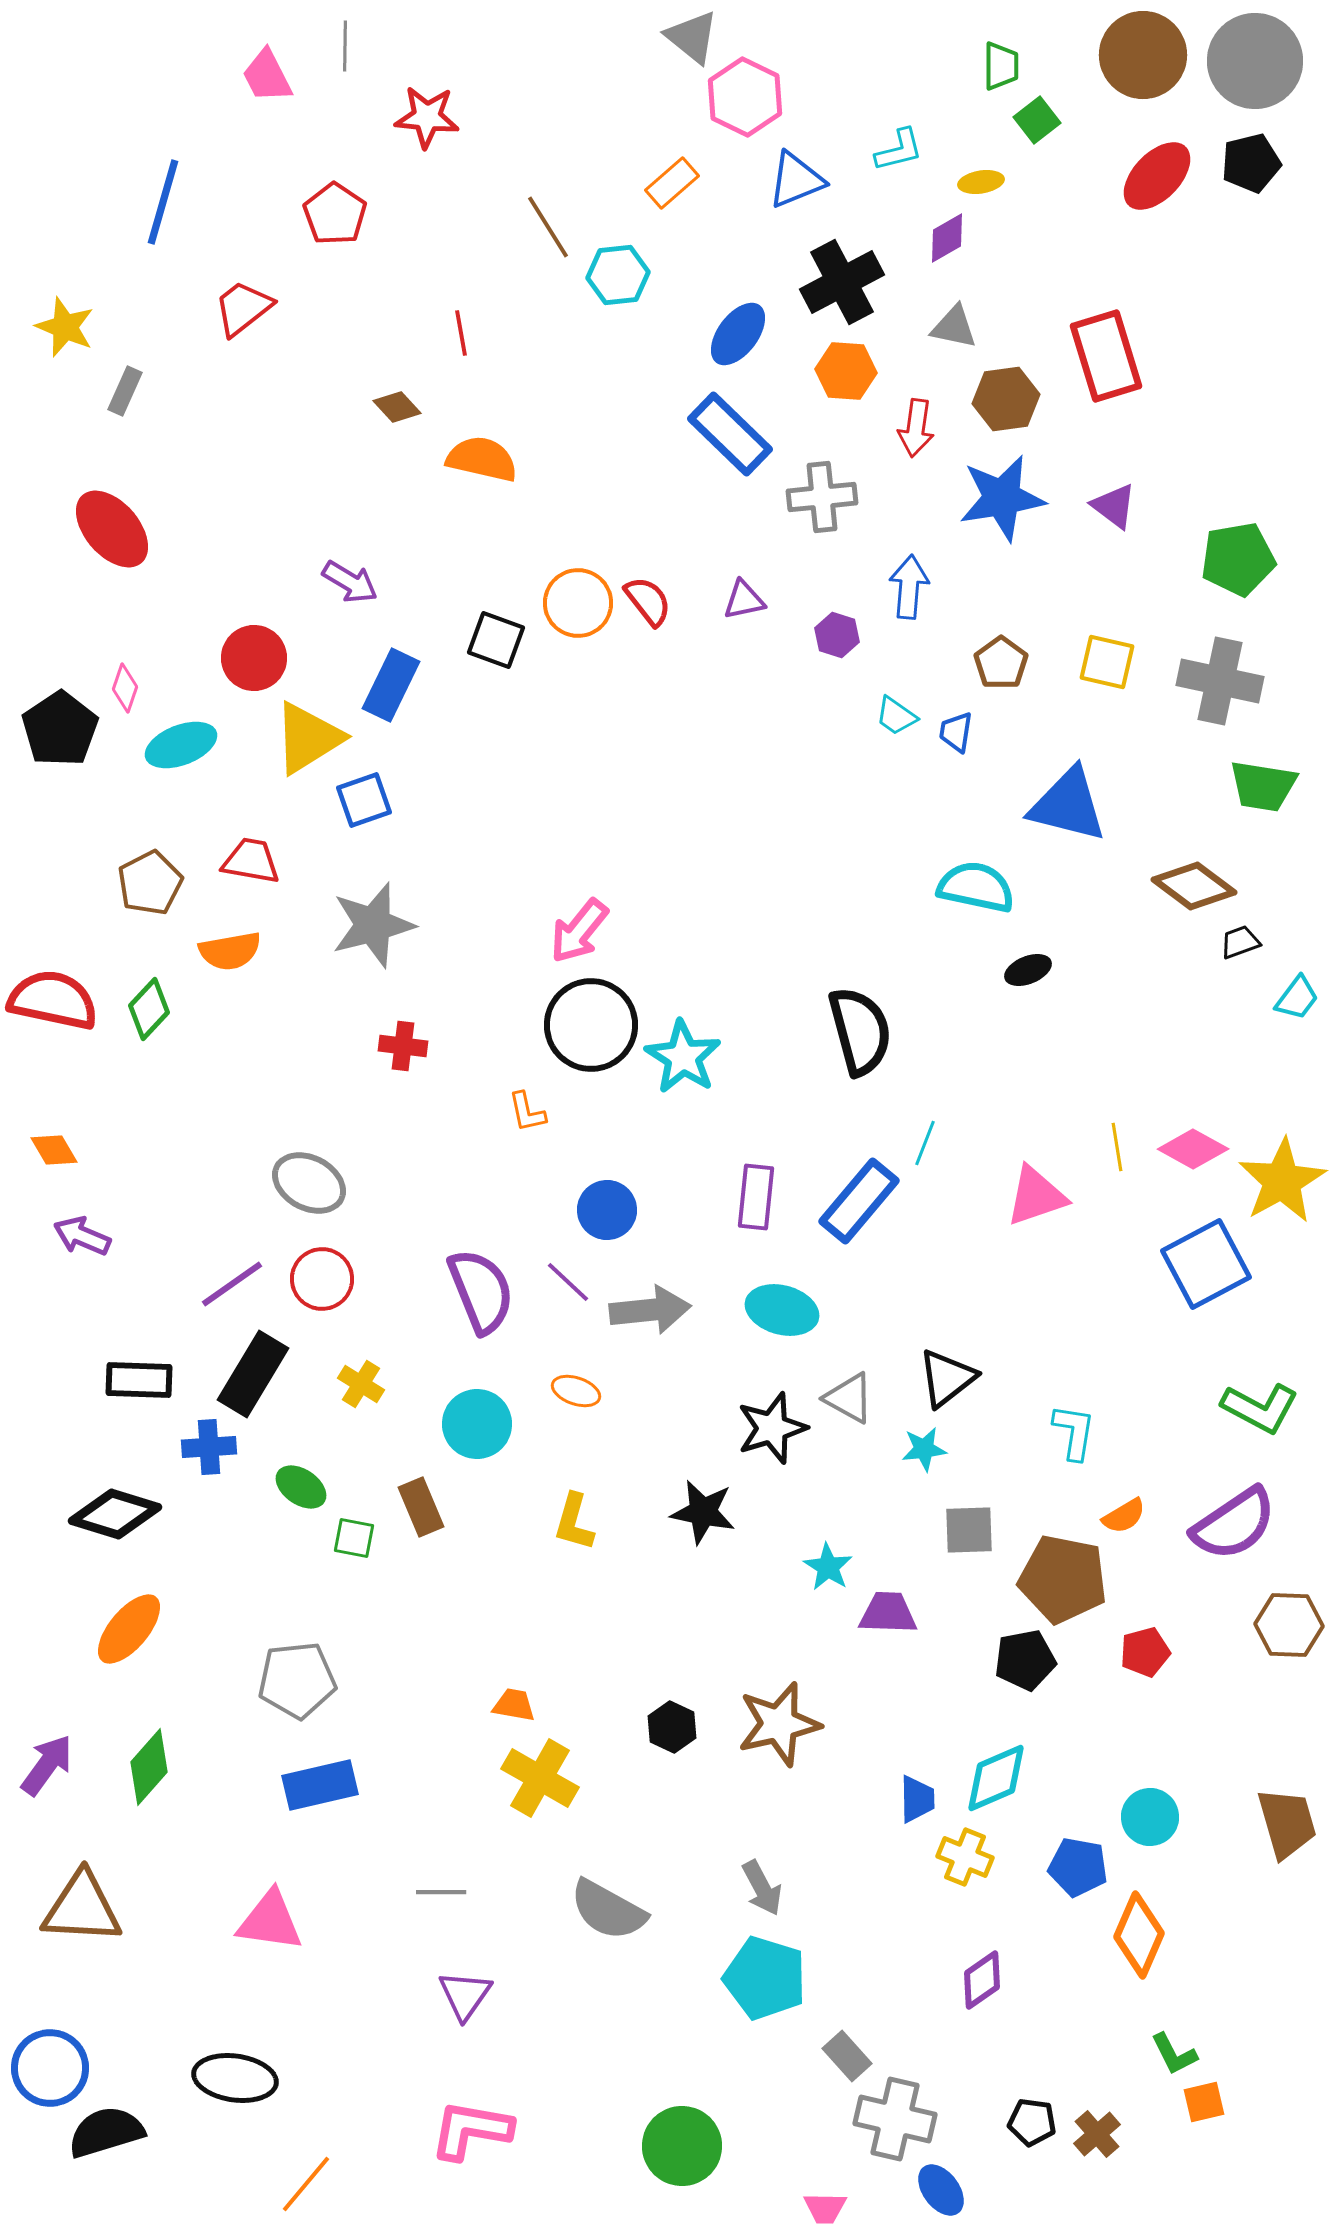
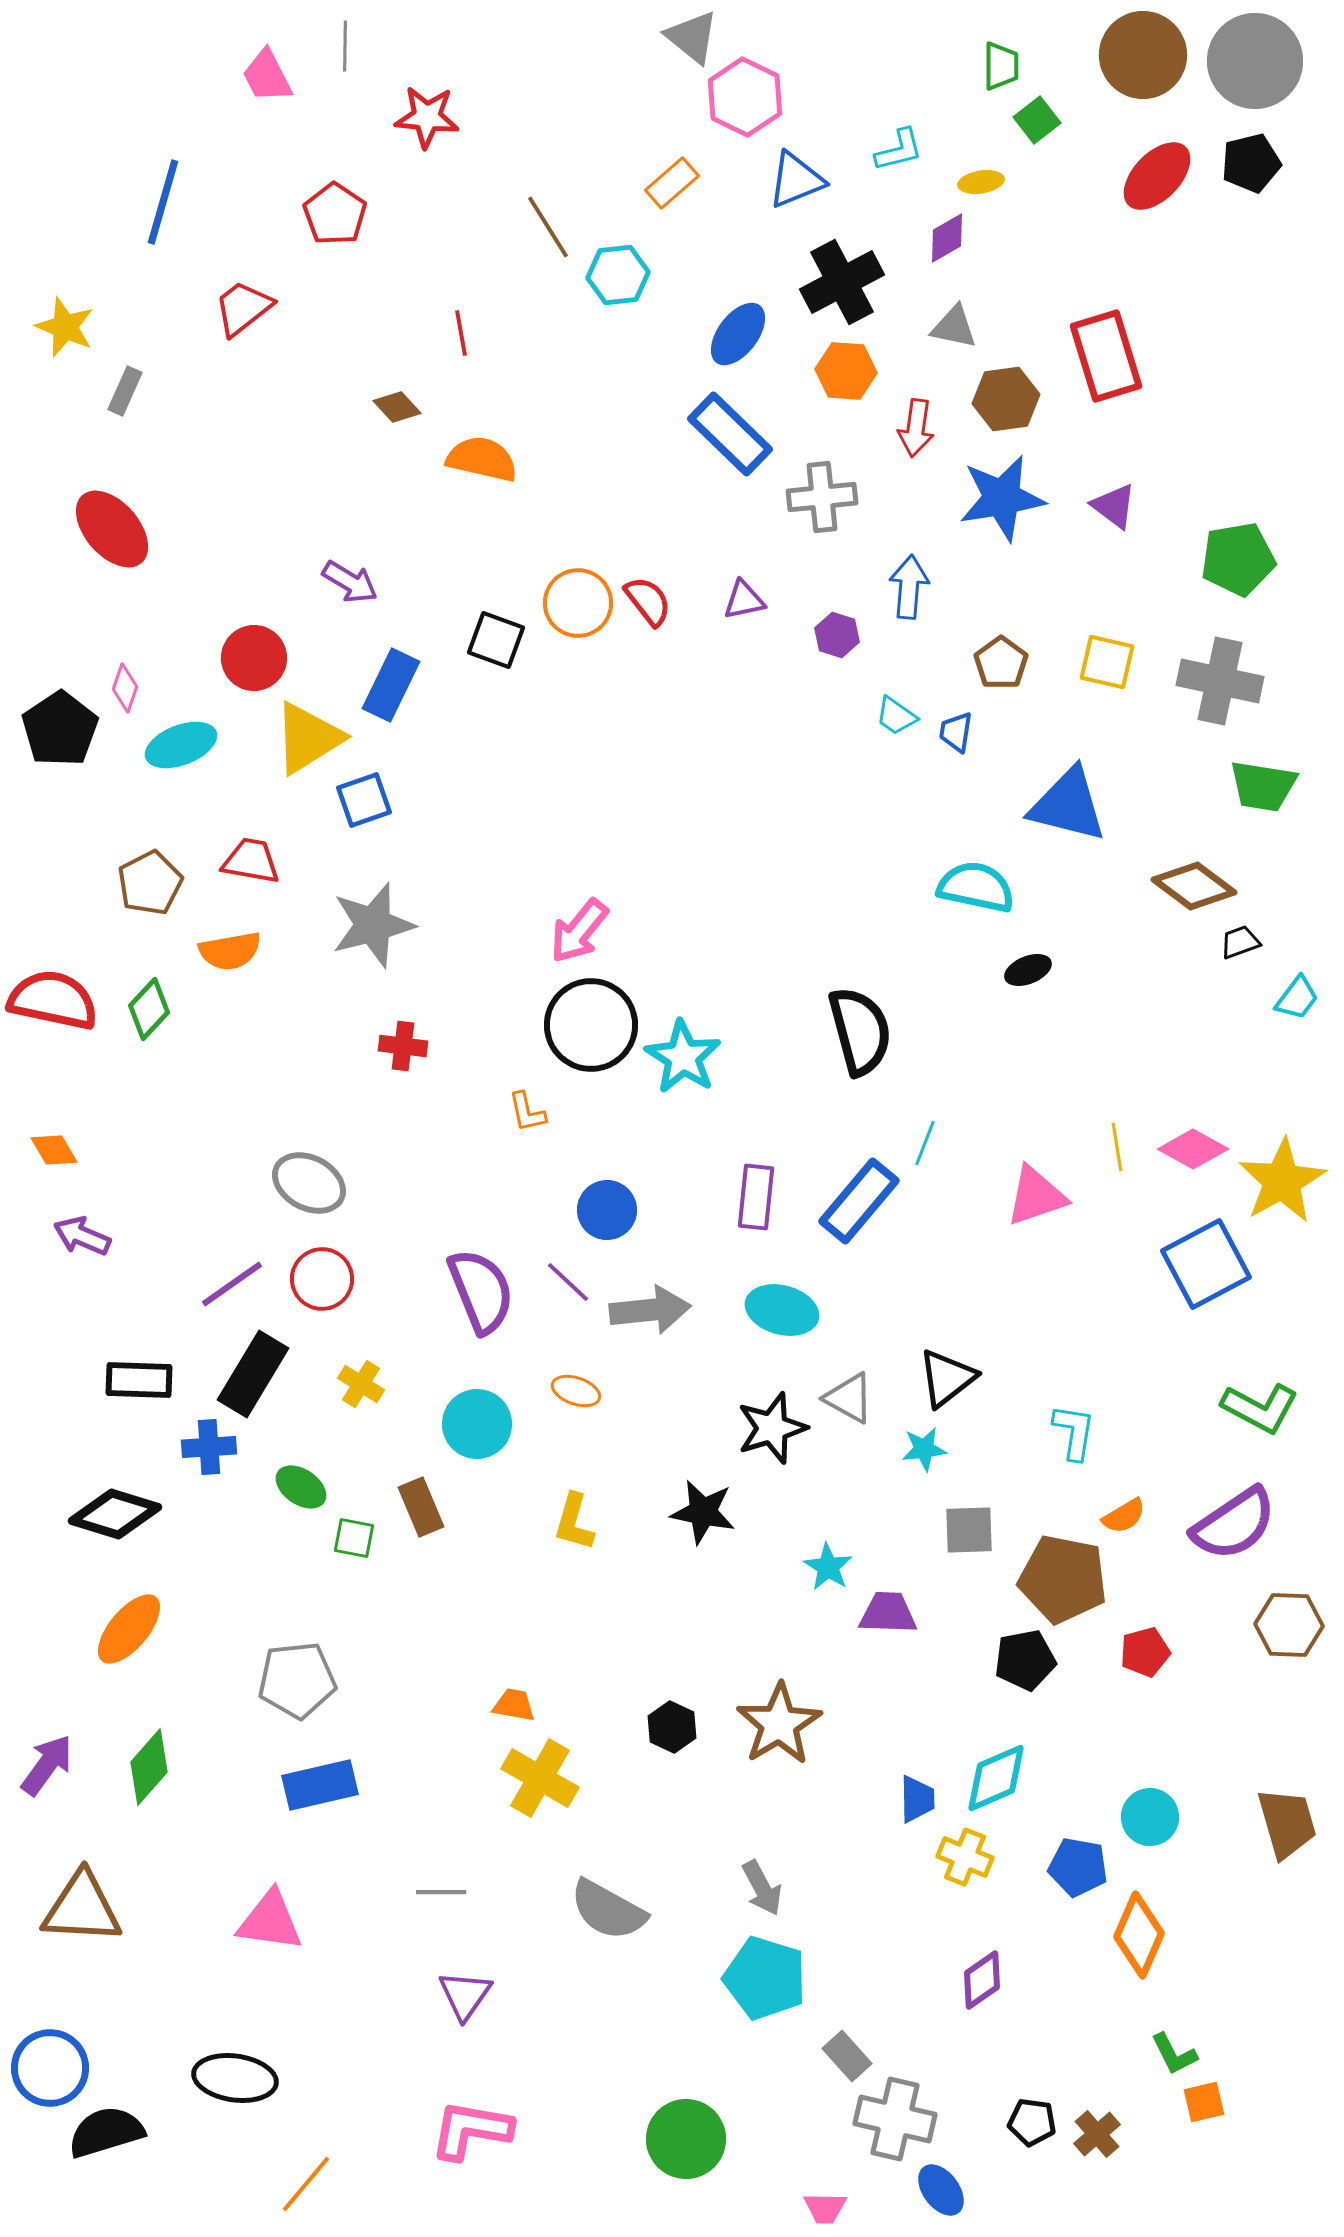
brown star at (779, 1724): rotated 18 degrees counterclockwise
green circle at (682, 2146): moved 4 px right, 7 px up
